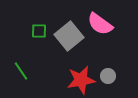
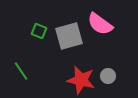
green square: rotated 21 degrees clockwise
gray square: rotated 24 degrees clockwise
red star: rotated 24 degrees clockwise
